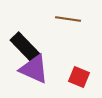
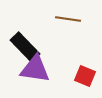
purple triangle: moved 1 px right; rotated 16 degrees counterclockwise
red square: moved 6 px right, 1 px up
